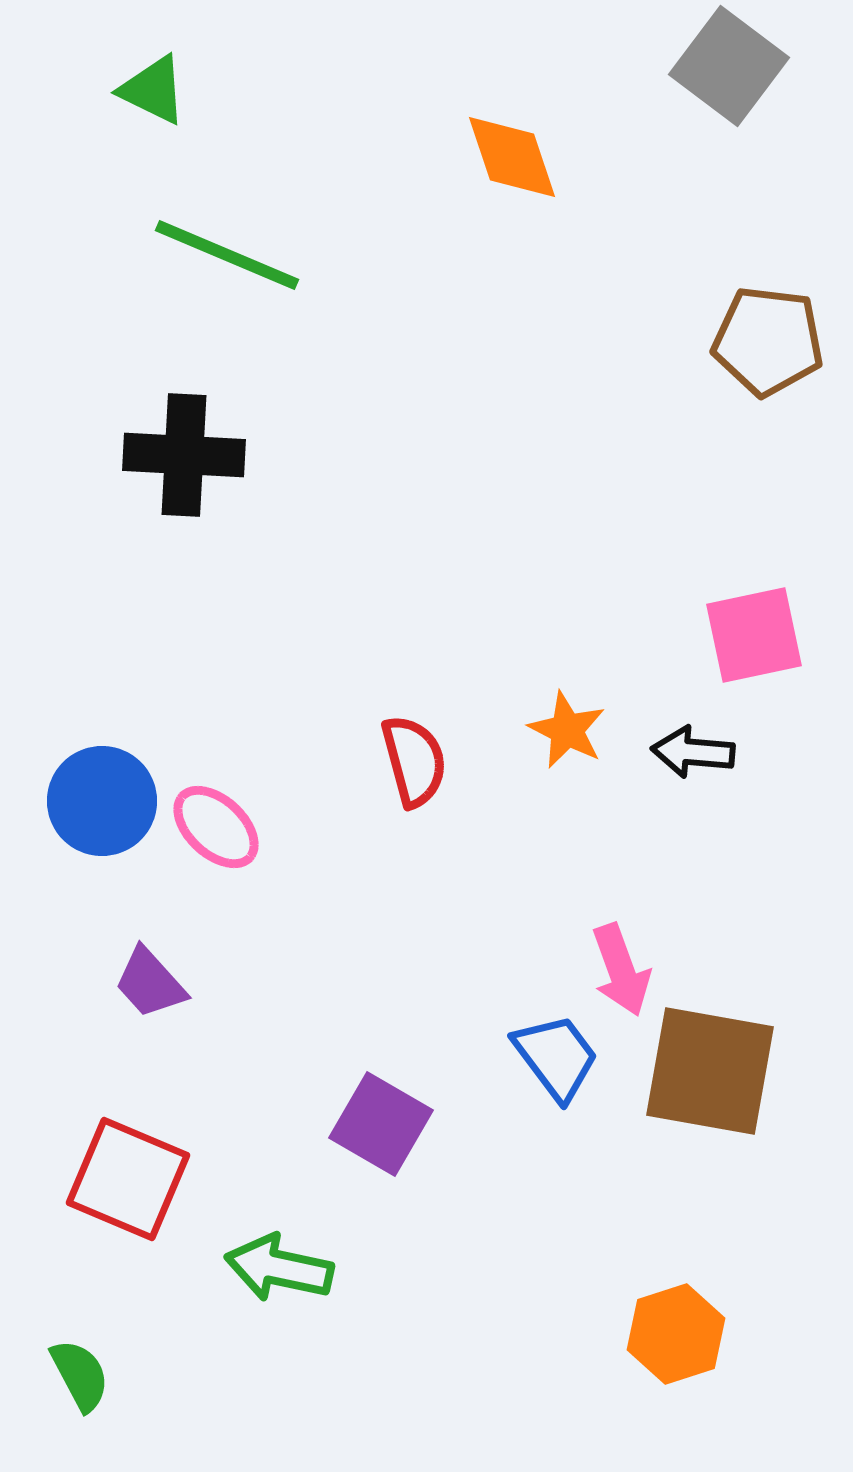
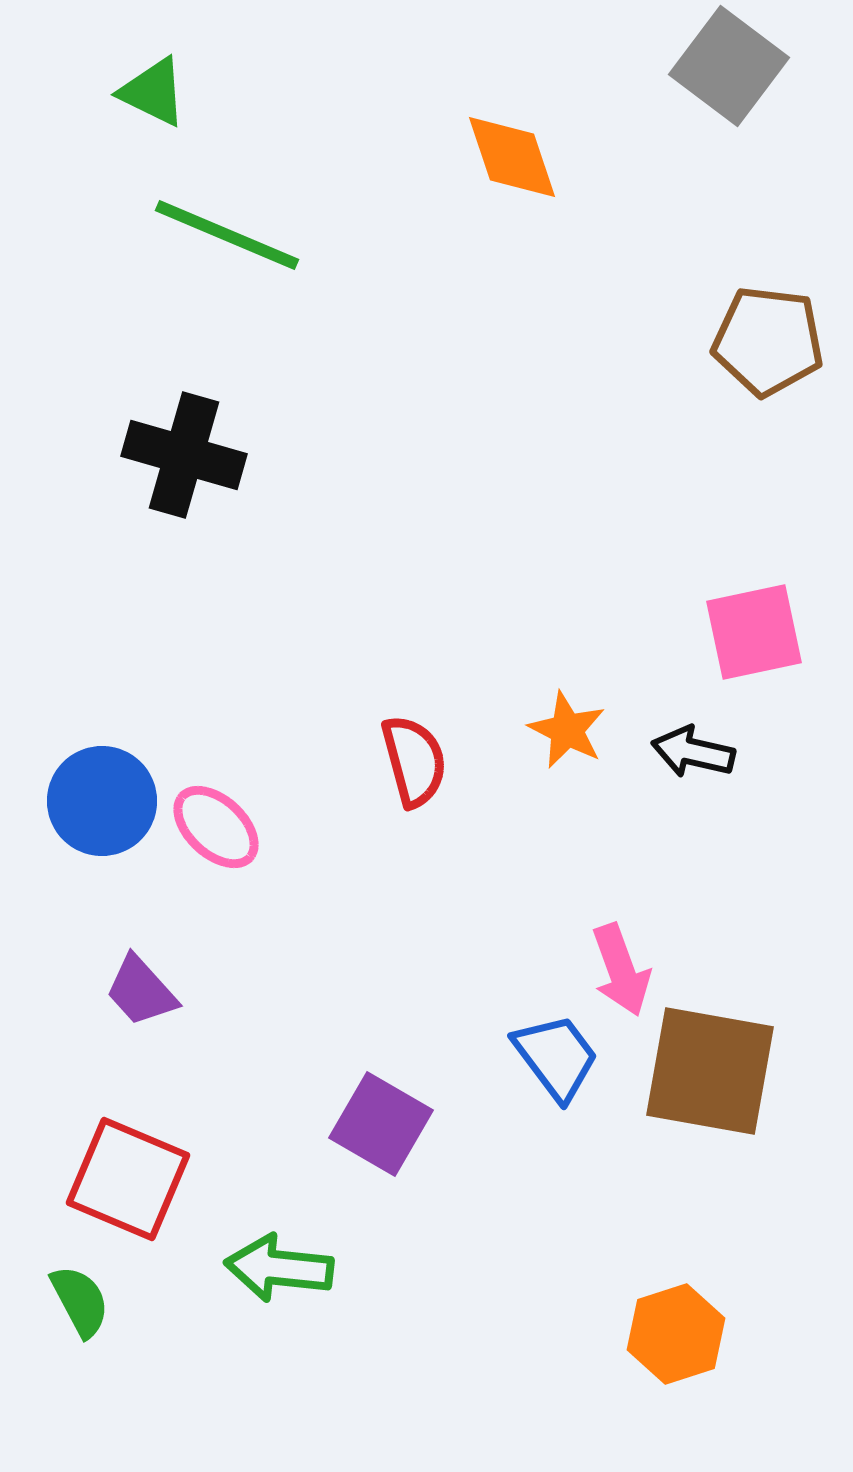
green triangle: moved 2 px down
green line: moved 20 px up
black cross: rotated 13 degrees clockwise
pink square: moved 3 px up
black arrow: rotated 8 degrees clockwise
purple trapezoid: moved 9 px left, 8 px down
green arrow: rotated 6 degrees counterclockwise
green semicircle: moved 74 px up
